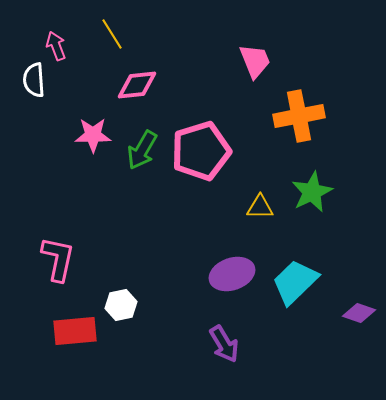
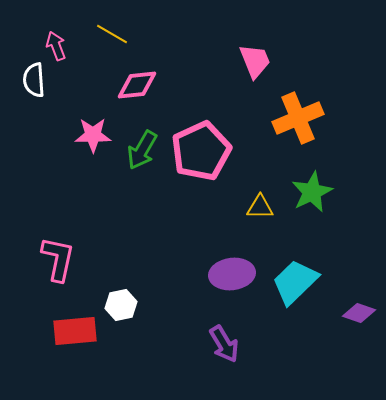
yellow line: rotated 28 degrees counterclockwise
orange cross: moved 1 px left, 2 px down; rotated 12 degrees counterclockwise
pink pentagon: rotated 8 degrees counterclockwise
purple ellipse: rotated 12 degrees clockwise
